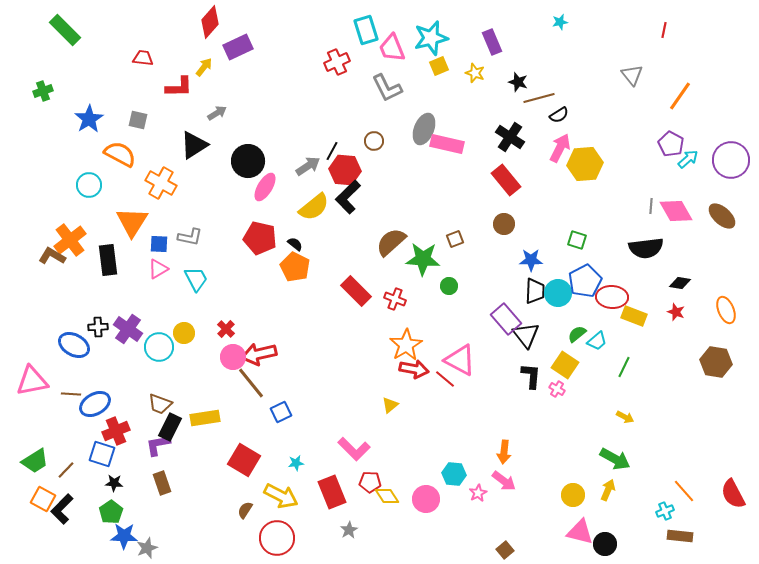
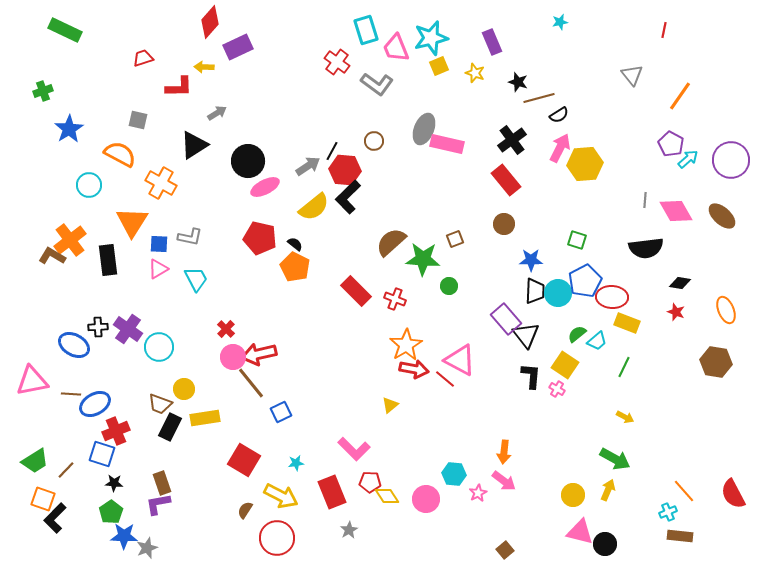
green rectangle at (65, 30): rotated 20 degrees counterclockwise
pink trapezoid at (392, 48): moved 4 px right
red trapezoid at (143, 58): rotated 25 degrees counterclockwise
red cross at (337, 62): rotated 30 degrees counterclockwise
yellow arrow at (204, 67): rotated 126 degrees counterclockwise
gray L-shape at (387, 88): moved 10 px left, 4 px up; rotated 28 degrees counterclockwise
blue star at (89, 119): moved 20 px left, 10 px down
black cross at (510, 137): moved 2 px right, 3 px down; rotated 20 degrees clockwise
pink ellipse at (265, 187): rotated 32 degrees clockwise
gray line at (651, 206): moved 6 px left, 6 px up
yellow rectangle at (634, 316): moved 7 px left, 7 px down
yellow circle at (184, 333): moved 56 px down
purple L-shape at (158, 445): moved 59 px down
orange square at (43, 499): rotated 10 degrees counterclockwise
black L-shape at (62, 509): moved 7 px left, 9 px down
cyan cross at (665, 511): moved 3 px right, 1 px down
